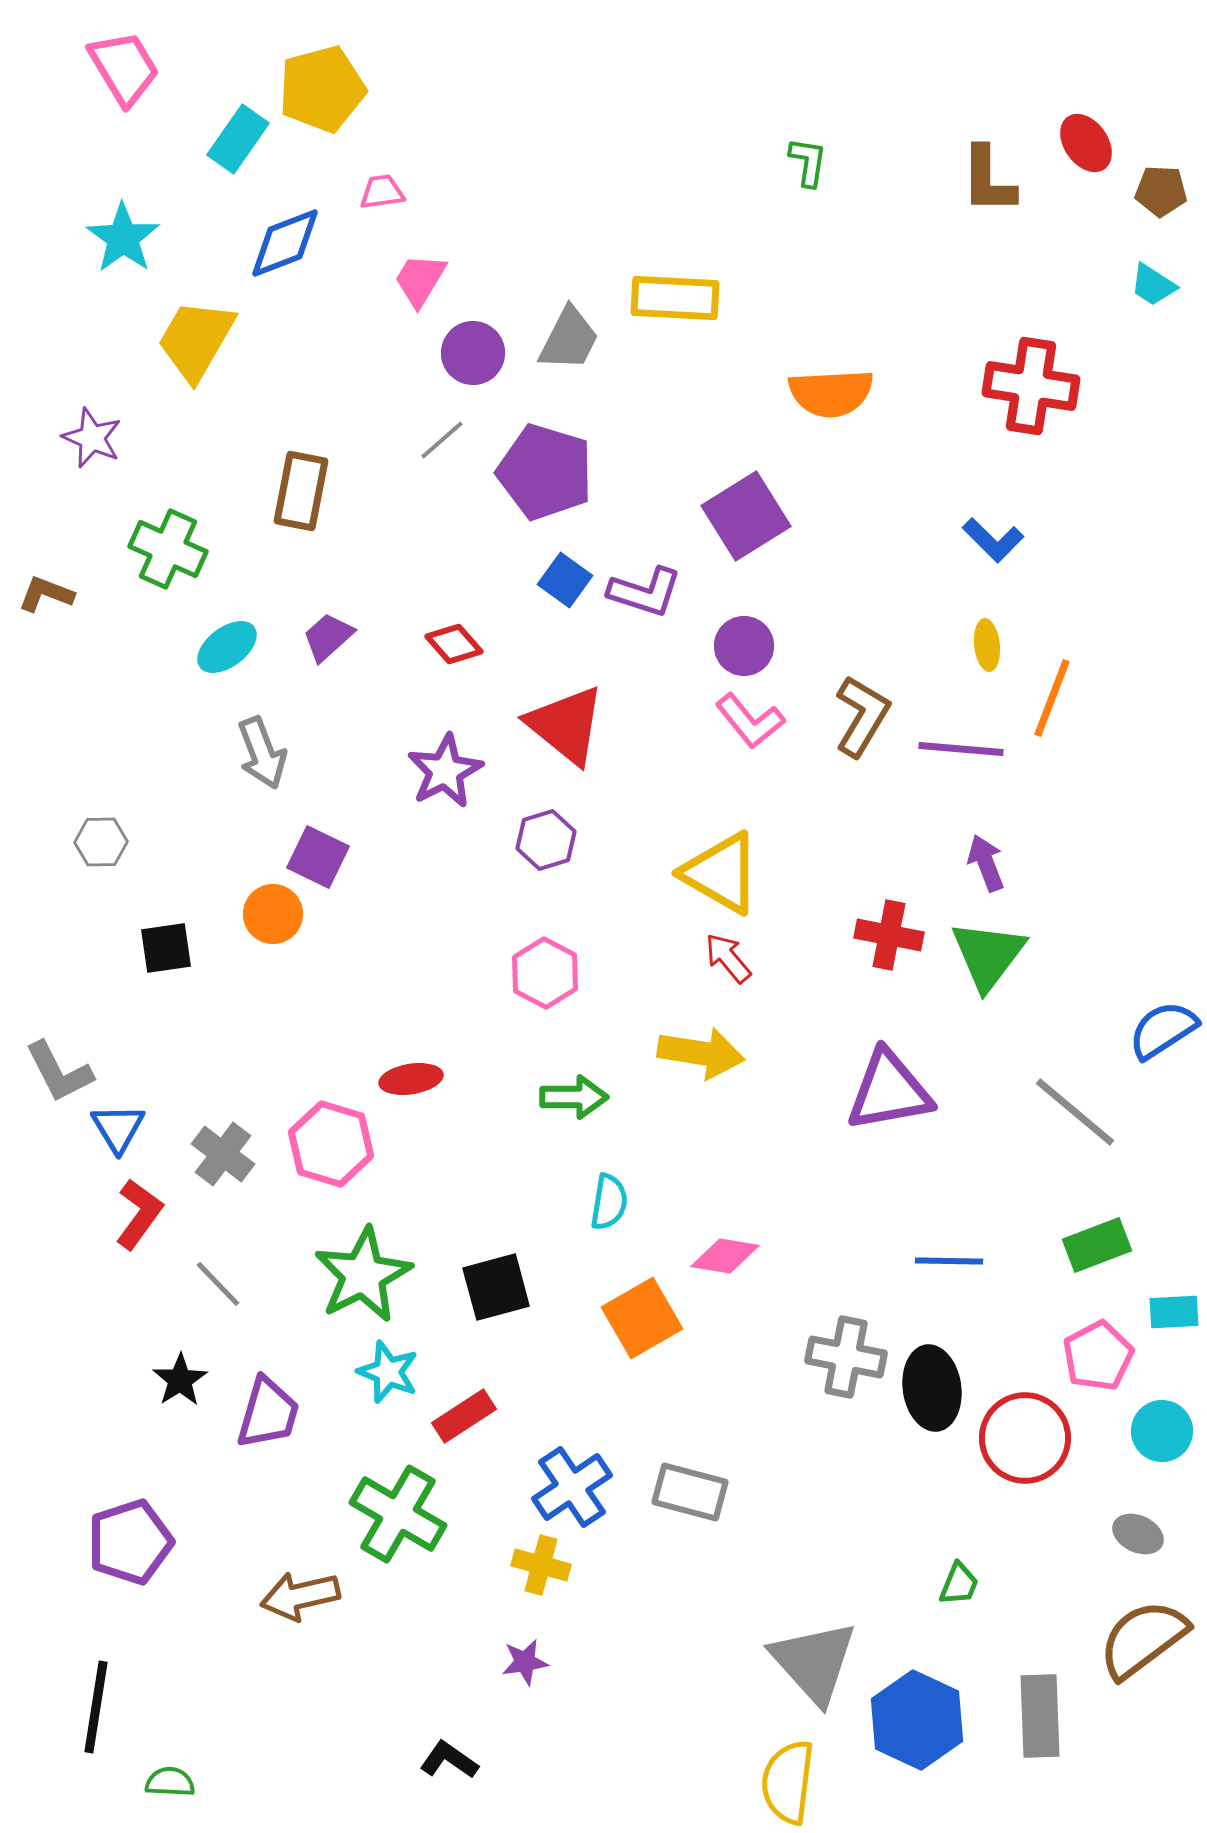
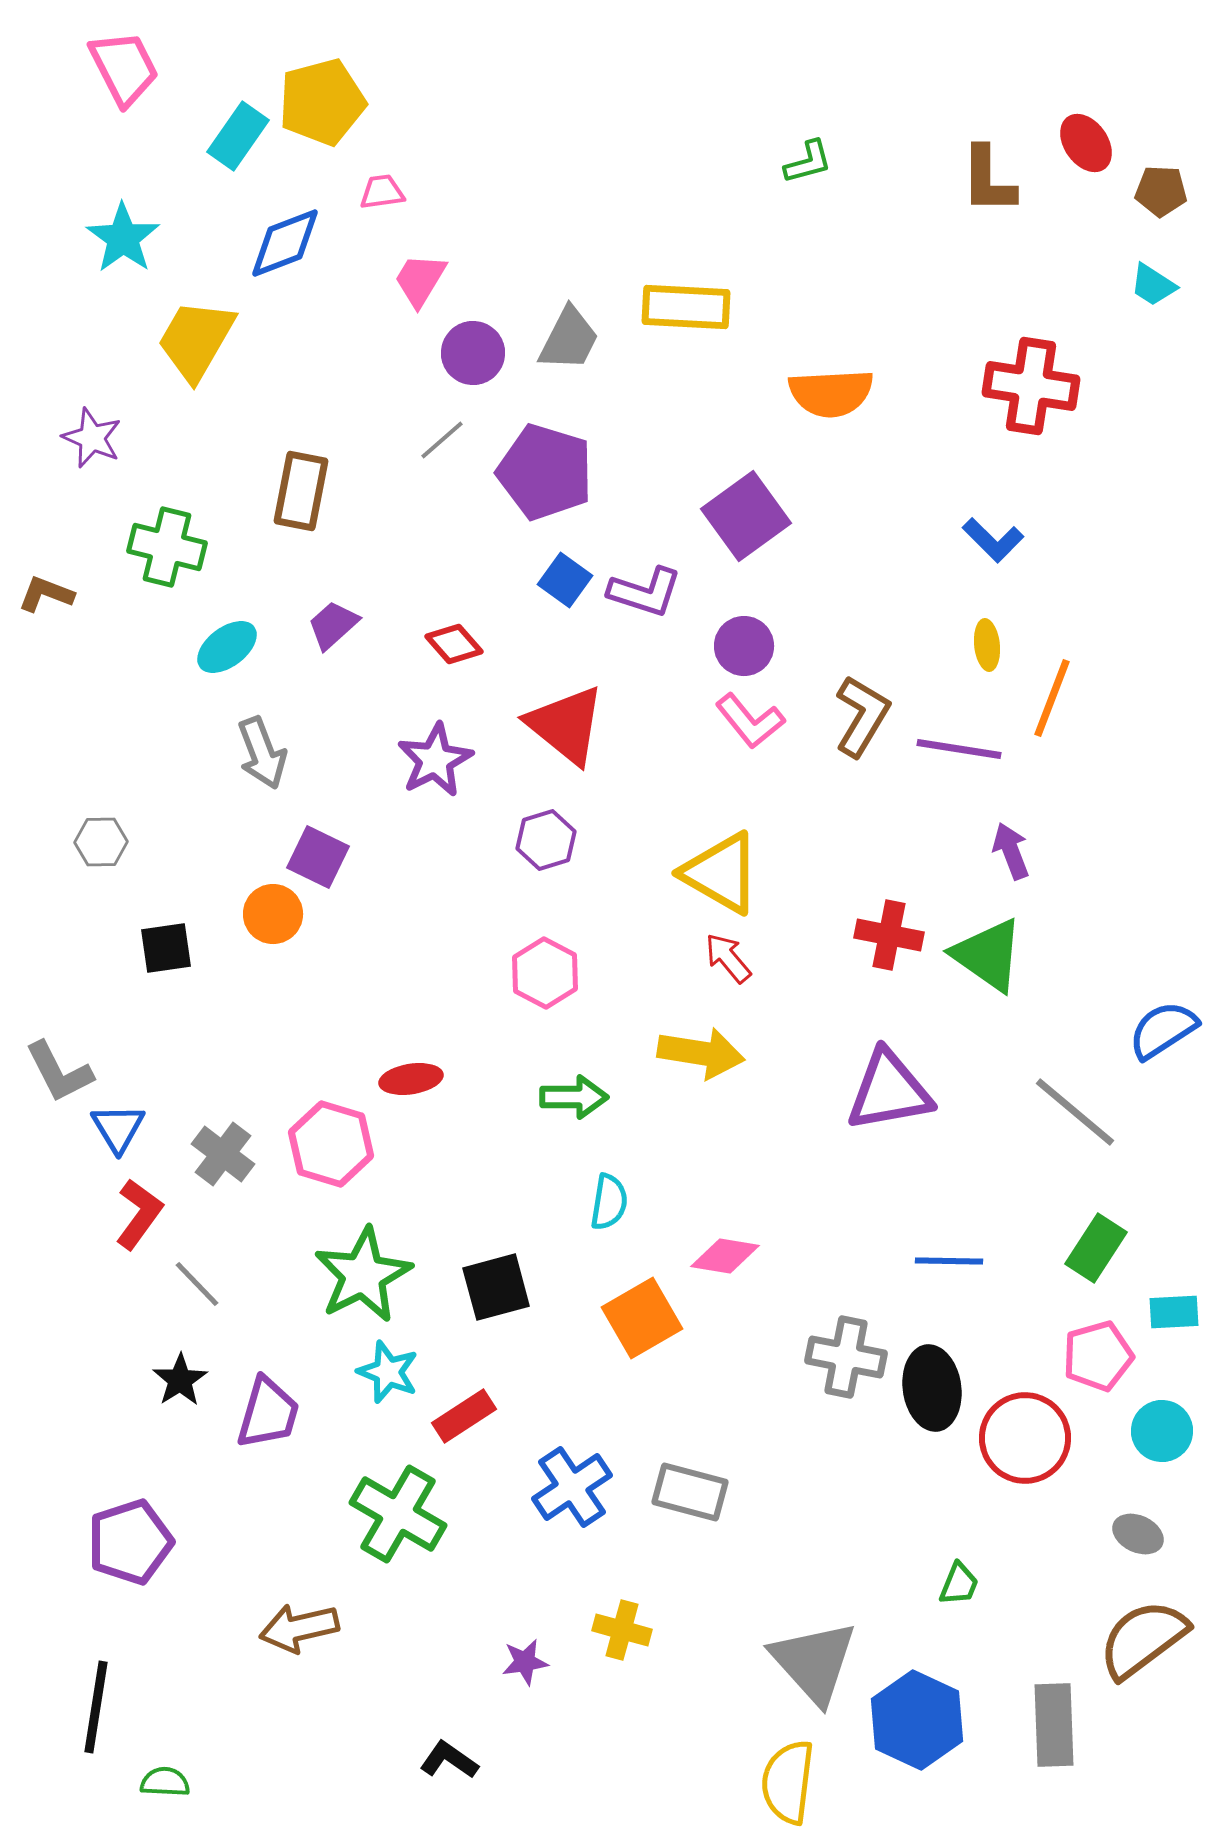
pink trapezoid at (124, 68): rotated 4 degrees clockwise
yellow pentagon at (322, 89): moved 13 px down
cyan rectangle at (238, 139): moved 3 px up
green L-shape at (808, 162): rotated 66 degrees clockwise
yellow rectangle at (675, 298): moved 11 px right, 9 px down
purple square at (746, 516): rotated 4 degrees counterclockwise
green cross at (168, 549): moved 1 px left, 2 px up; rotated 10 degrees counterclockwise
purple trapezoid at (328, 637): moved 5 px right, 12 px up
purple line at (961, 749): moved 2 px left; rotated 4 degrees clockwise
purple star at (445, 771): moved 10 px left, 11 px up
purple arrow at (986, 863): moved 25 px right, 12 px up
green triangle at (988, 955): rotated 32 degrees counterclockwise
green rectangle at (1097, 1245): moved 1 px left, 3 px down; rotated 36 degrees counterclockwise
gray line at (218, 1284): moved 21 px left
pink pentagon at (1098, 1356): rotated 12 degrees clockwise
yellow cross at (541, 1565): moved 81 px right, 65 px down
brown arrow at (300, 1596): moved 1 px left, 32 px down
gray rectangle at (1040, 1716): moved 14 px right, 9 px down
green semicircle at (170, 1782): moved 5 px left
